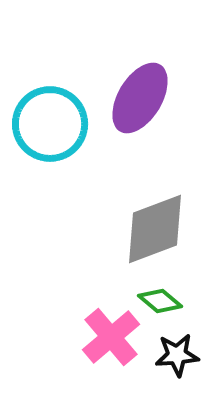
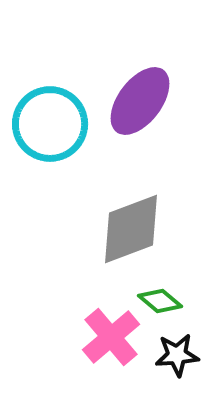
purple ellipse: moved 3 px down; rotated 6 degrees clockwise
gray diamond: moved 24 px left
